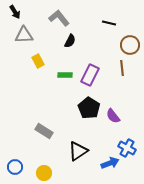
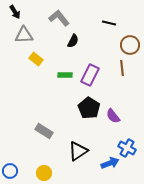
black semicircle: moved 3 px right
yellow rectangle: moved 2 px left, 2 px up; rotated 24 degrees counterclockwise
blue circle: moved 5 px left, 4 px down
